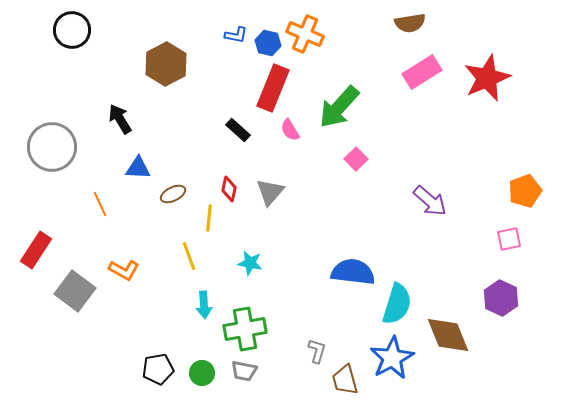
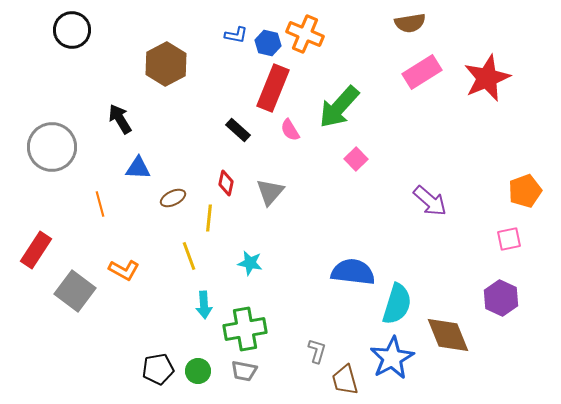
red diamond at (229, 189): moved 3 px left, 6 px up
brown ellipse at (173, 194): moved 4 px down
orange line at (100, 204): rotated 10 degrees clockwise
green circle at (202, 373): moved 4 px left, 2 px up
